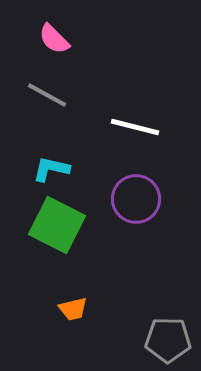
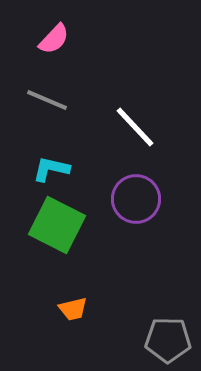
pink semicircle: rotated 92 degrees counterclockwise
gray line: moved 5 px down; rotated 6 degrees counterclockwise
white line: rotated 33 degrees clockwise
